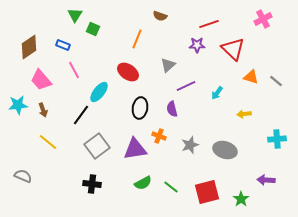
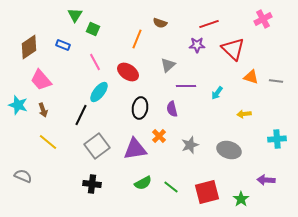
brown semicircle: moved 7 px down
pink line: moved 21 px right, 8 px up
gray line: rotated 32 degrees counterclockwise
purple line: rotated 24 degrees clockwise
cyan star: rotated 24 degrees clockwise
black line: rotated 10 degrees counterclockwise
orange cross: rotated 24 degrees clockwise
gray ellipse: moved 4 px right
